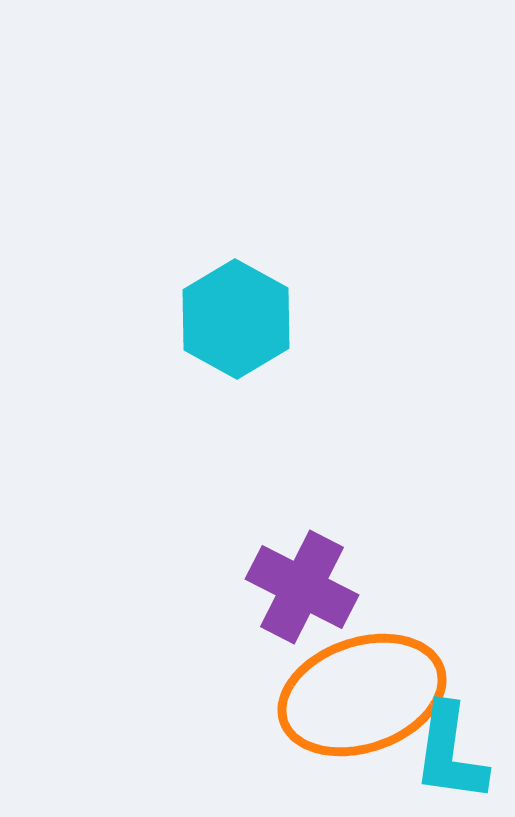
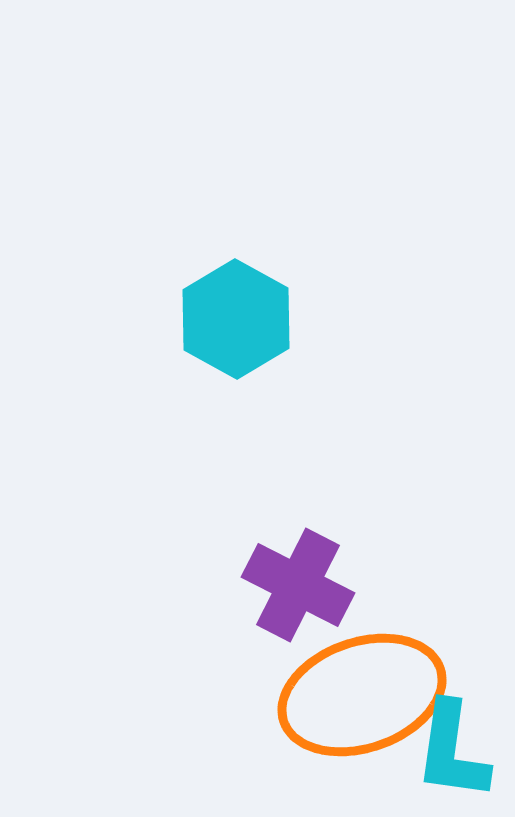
purple cross: moved 4 px left, 2 px up
cyan L-shape: moved 2 px right, 2 px up
